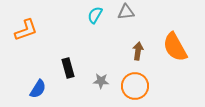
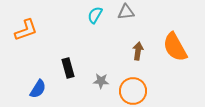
orange circle: moved 2 px left, 5 px down
